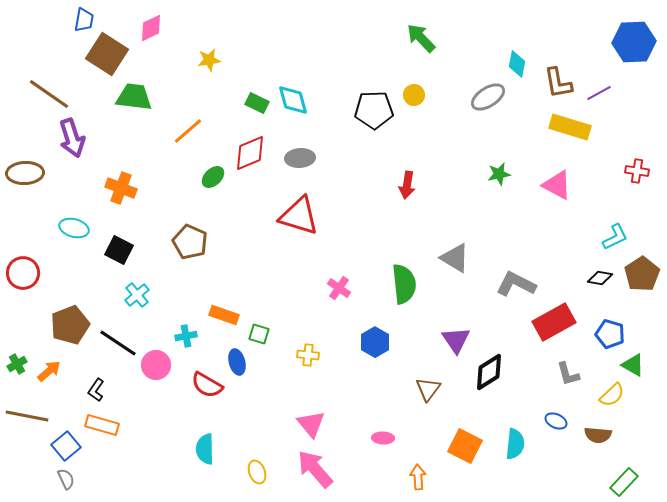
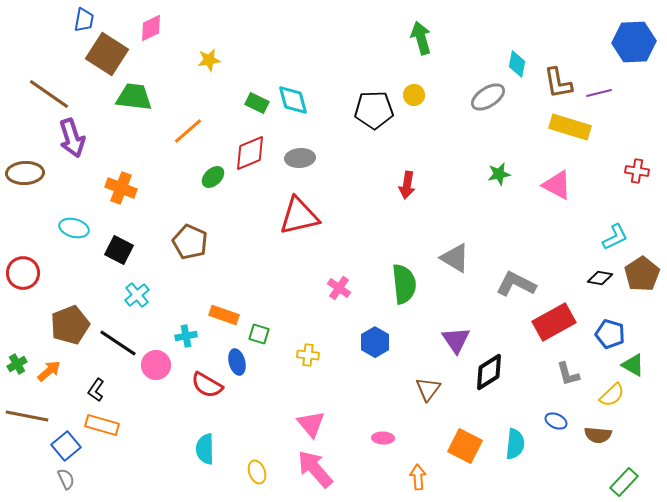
green arrow at (421, 38): rotated 28 degrees clockwise
purple line at (599, 93): rotated 15 degrees clockwise
red triangle at (299, 216): rotated 30 degrees counterclockwise
